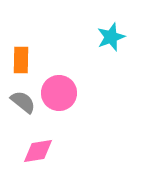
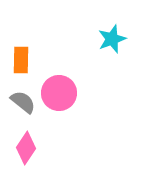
cyan star: moved 1 px right, 2 px down
pink diamond: moved 12 px left, 3 px up; rotated 48 degrees counterclockwise
